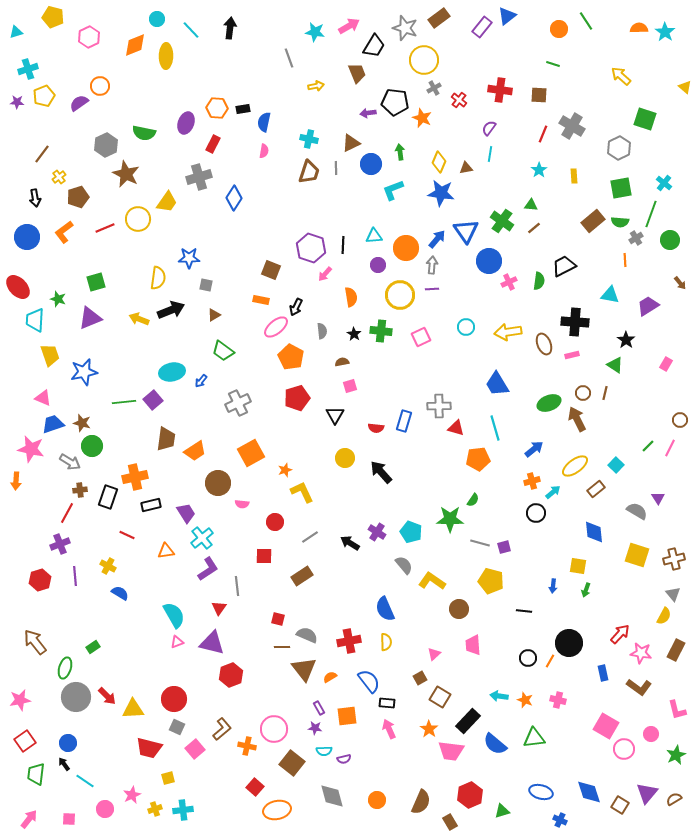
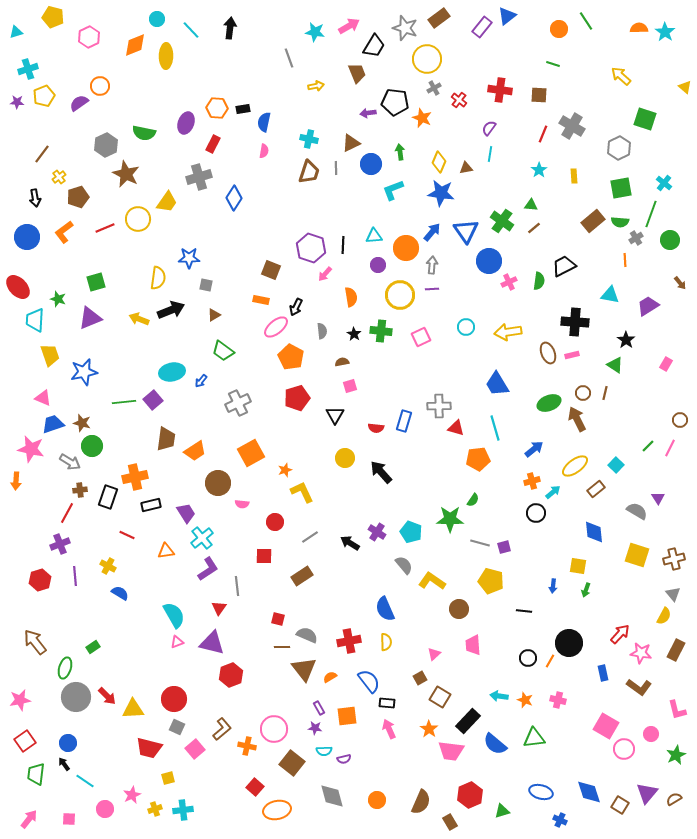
yellow circle at (424, 60): moved 3 px right, 1 px up
blue arrow at (437, 239): moved 5 px left, 7 px up
brown ellipse at (544, 344): moved 4 px right, 9 px down
